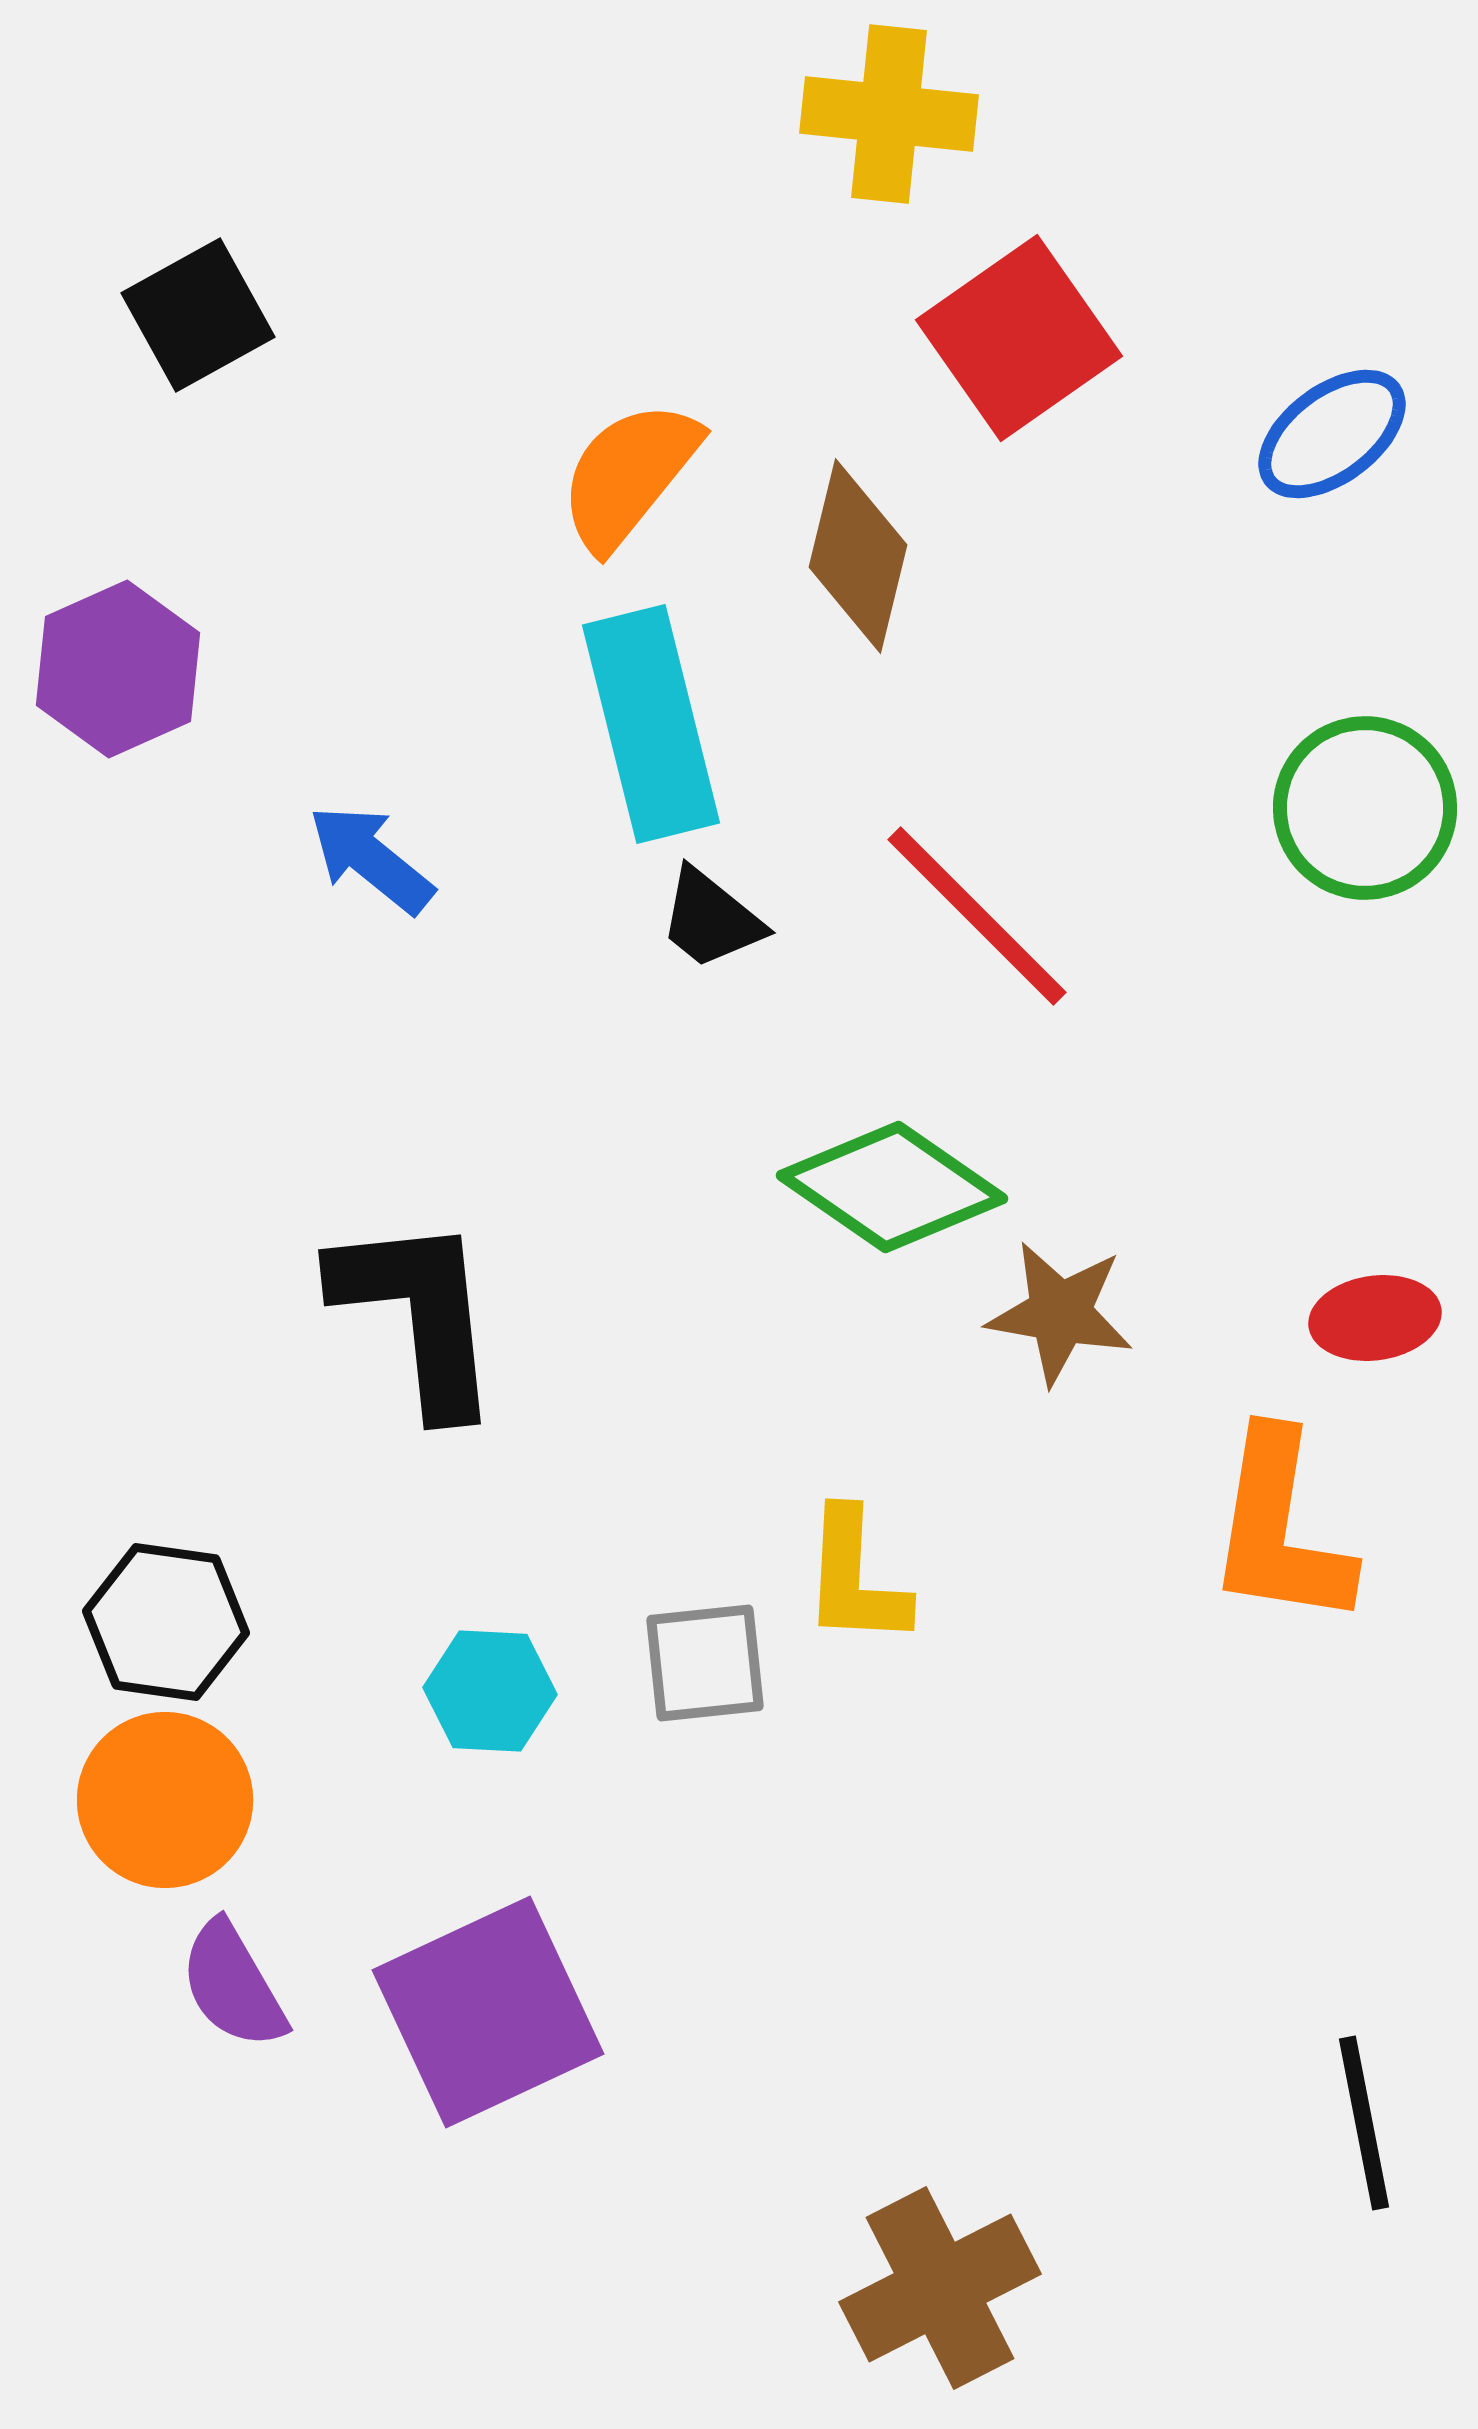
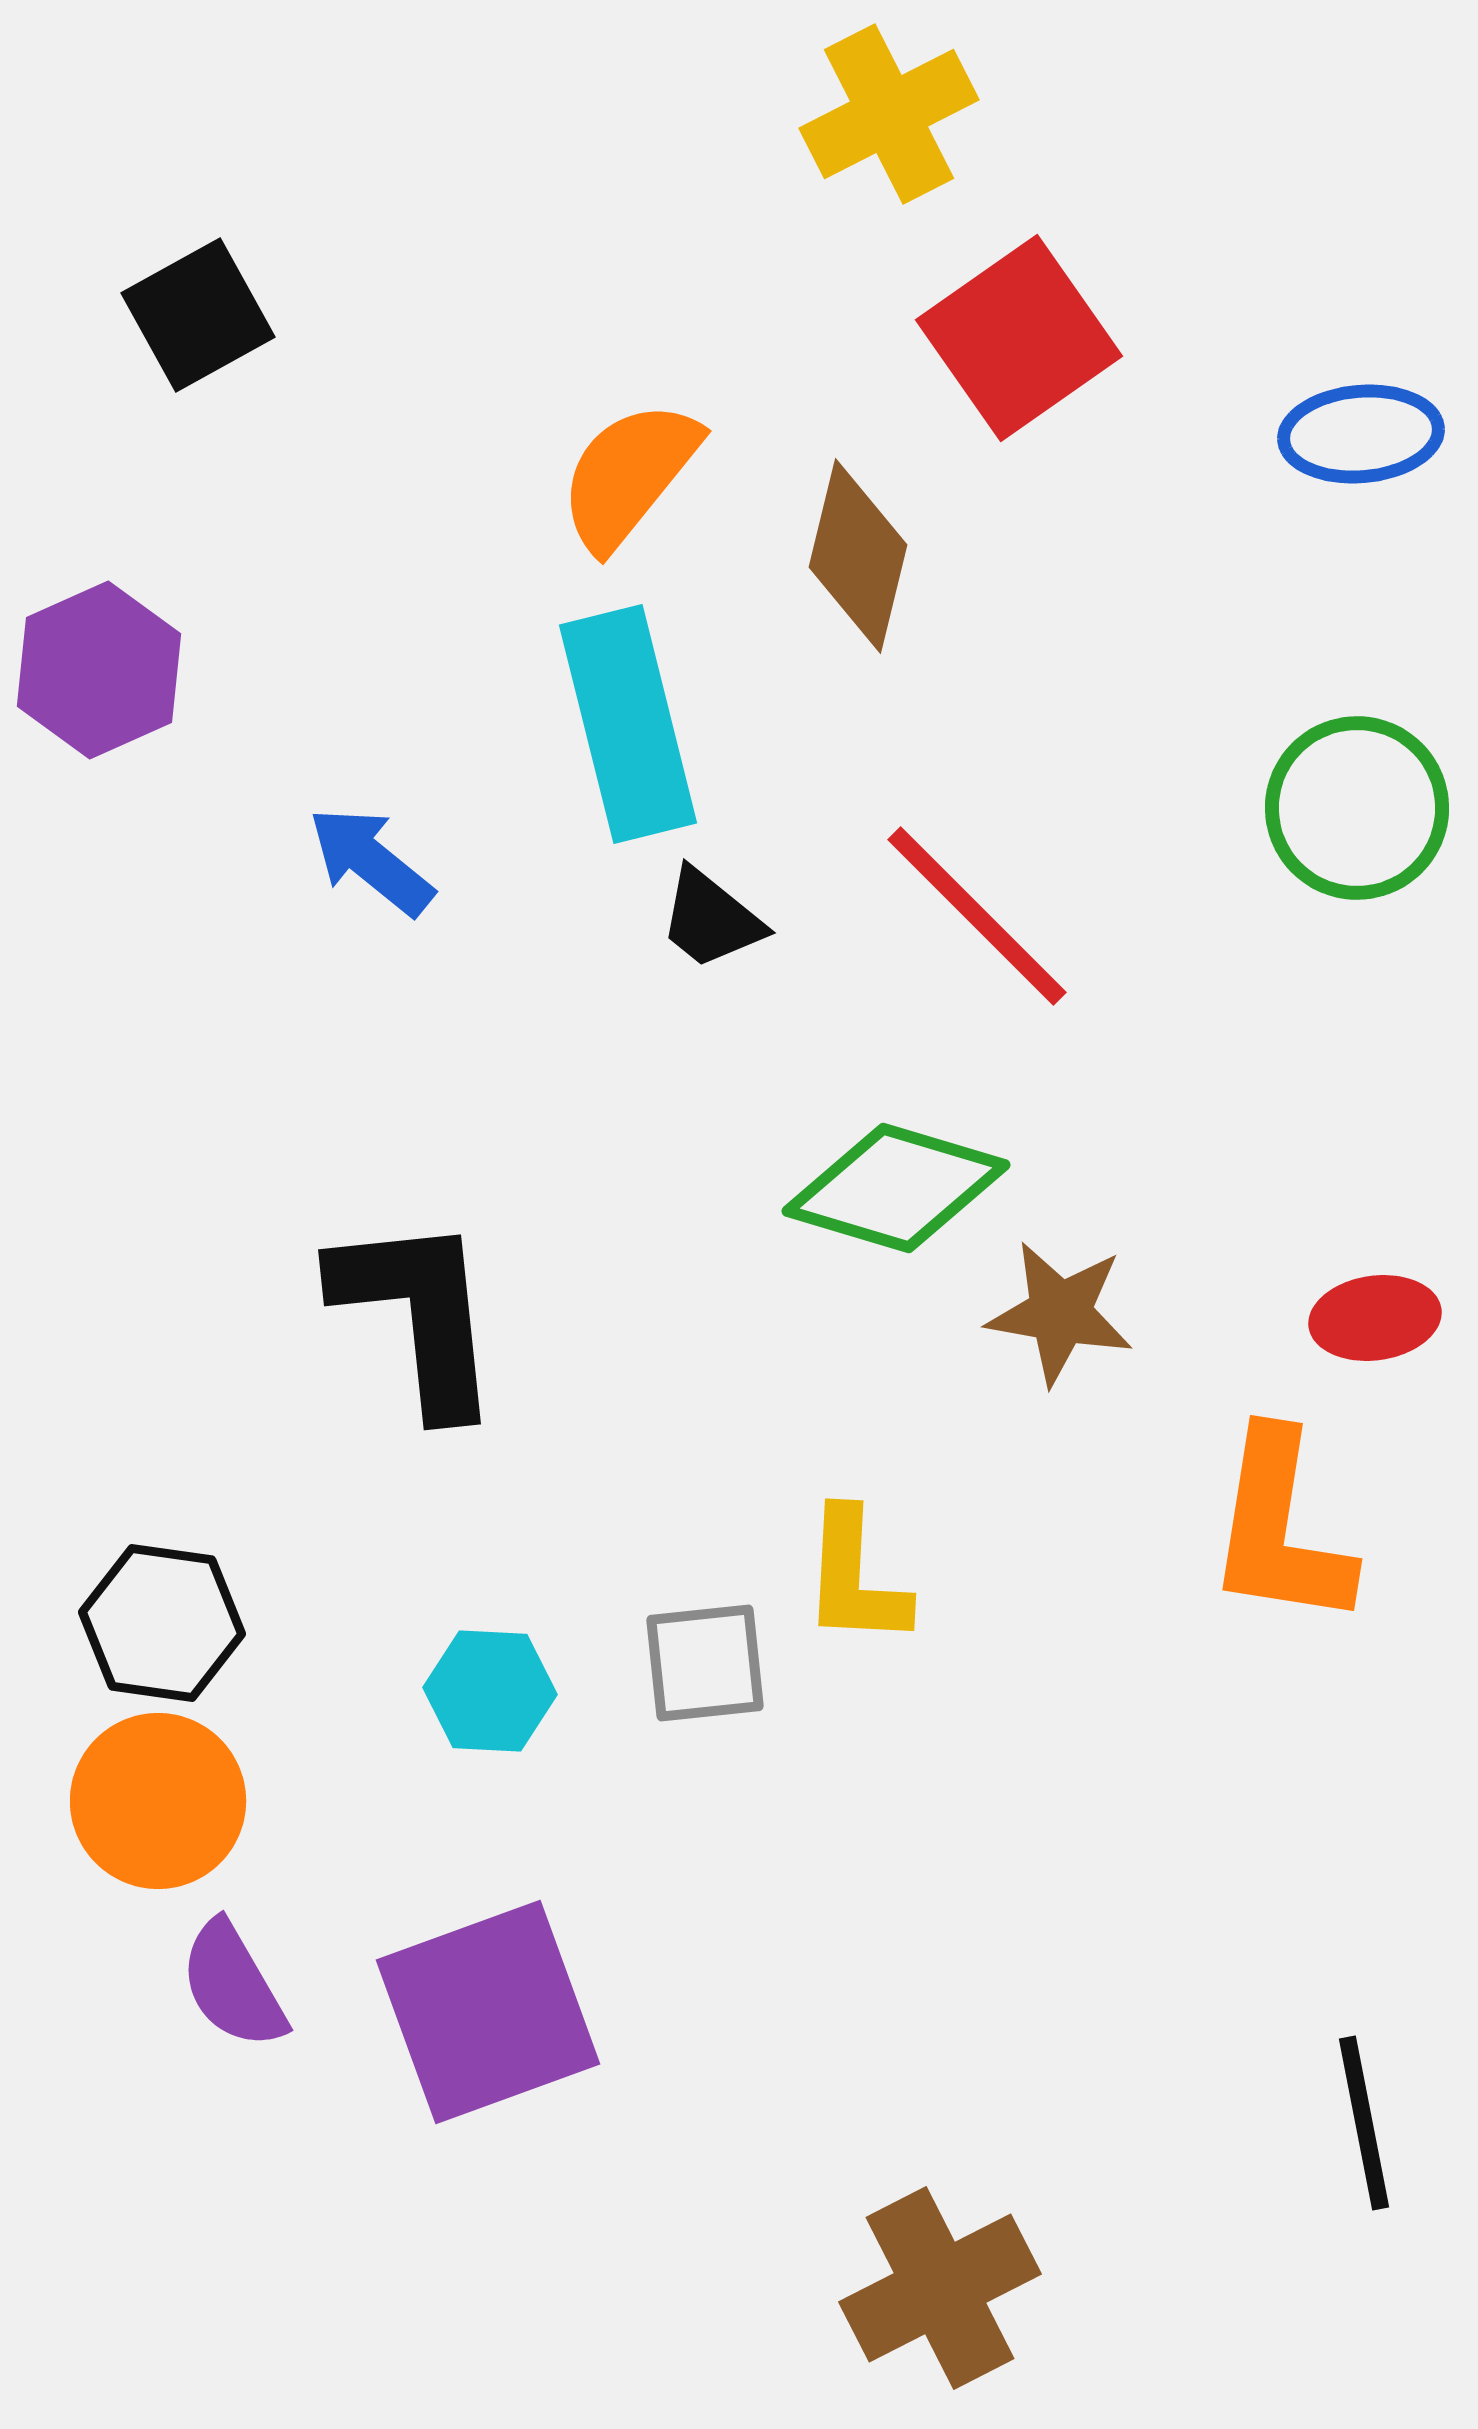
yellow cross: rotated 33 degrees counterclockwise
blue ellipse: moved 29 px right; rotated 32 degrees clockwise
purple hexagon: moved 19 px left, 1 px down
cyan rectangle: moved 23 px left
green circle: moved 8 px left
blue arrow: moved 2 px down
green diamond: moved 4 px right, 1 px down; rotated 18 degrees counterclockwise
black hexagon: moved 4 px left, 1 px down
orange circle: moved 7 px left, 1 px down
purple square: rotated 5 degrees clockwise
